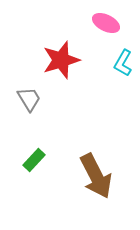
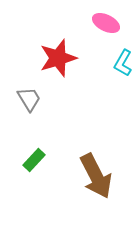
red star: moved 3 px left, 2 px up
